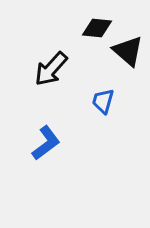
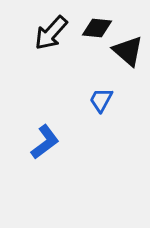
black arrow: moved 36 px up
blue trapezoid: moved 2 px left, 1 px up; rotated 12 degrees clockwise
blue L-shape: moved 1 px left, 1 px up
